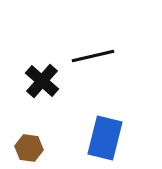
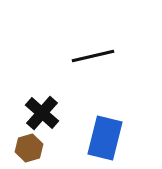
black cross: moved 32 px down
brown hexagon: rotated 24 degrees counterclockwise
